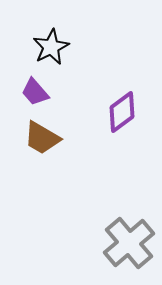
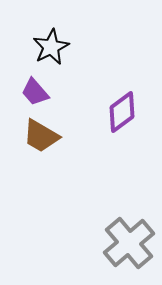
brown trapezoid: moved 1 px left, 2 px up
